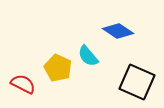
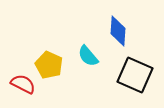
blue diamond: rotated 60 degrees clockwise
yellow pentagon: moved 9 px left, 3 px up
black square: moved 2 px left, 7 px up
